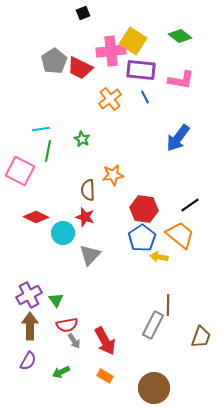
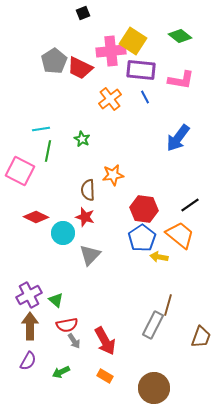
green triangle: rotated 14 degrees counterclockwise
brown line: rotated 15 degrees clockwise
